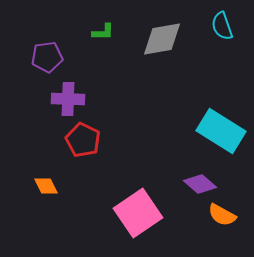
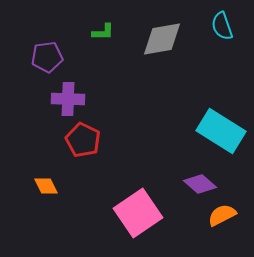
orange semicircle: rotated 124 degrees clockwise
